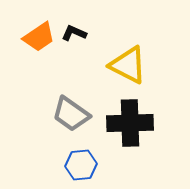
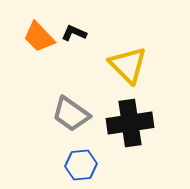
orange trapezoid: rotated 80 degrees clockwise
yellow triangle: rotated 18 degrees clockwise
black cross: rotated 6 degrees counterclockwise
